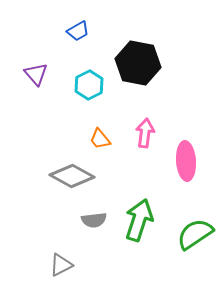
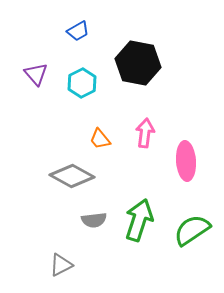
cyan hexagon: moved 7 px left, 2 px up
green semicircle: moved 3 px left, 4 px up
